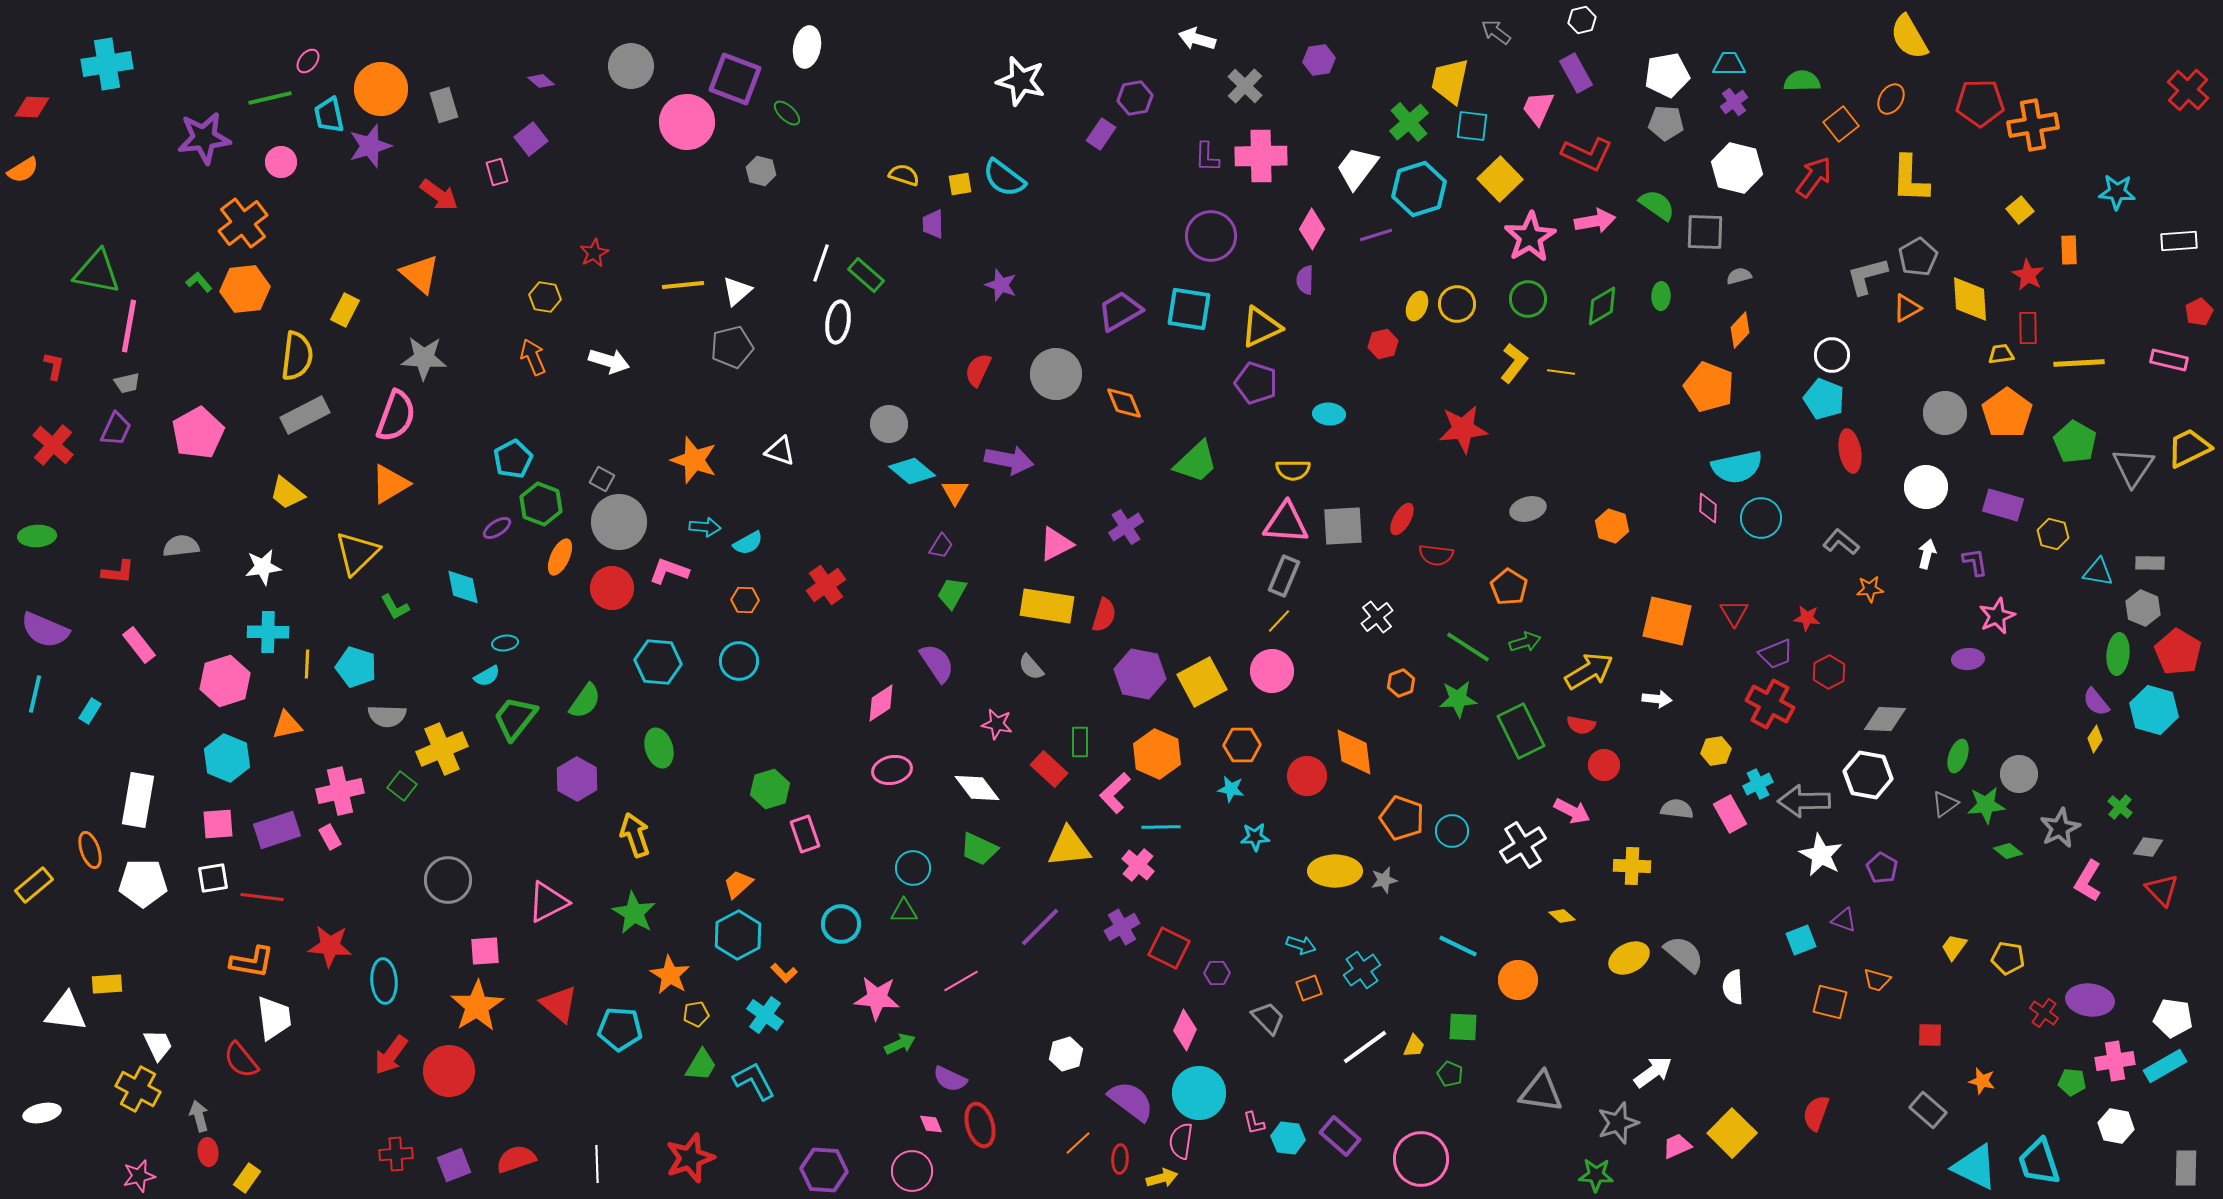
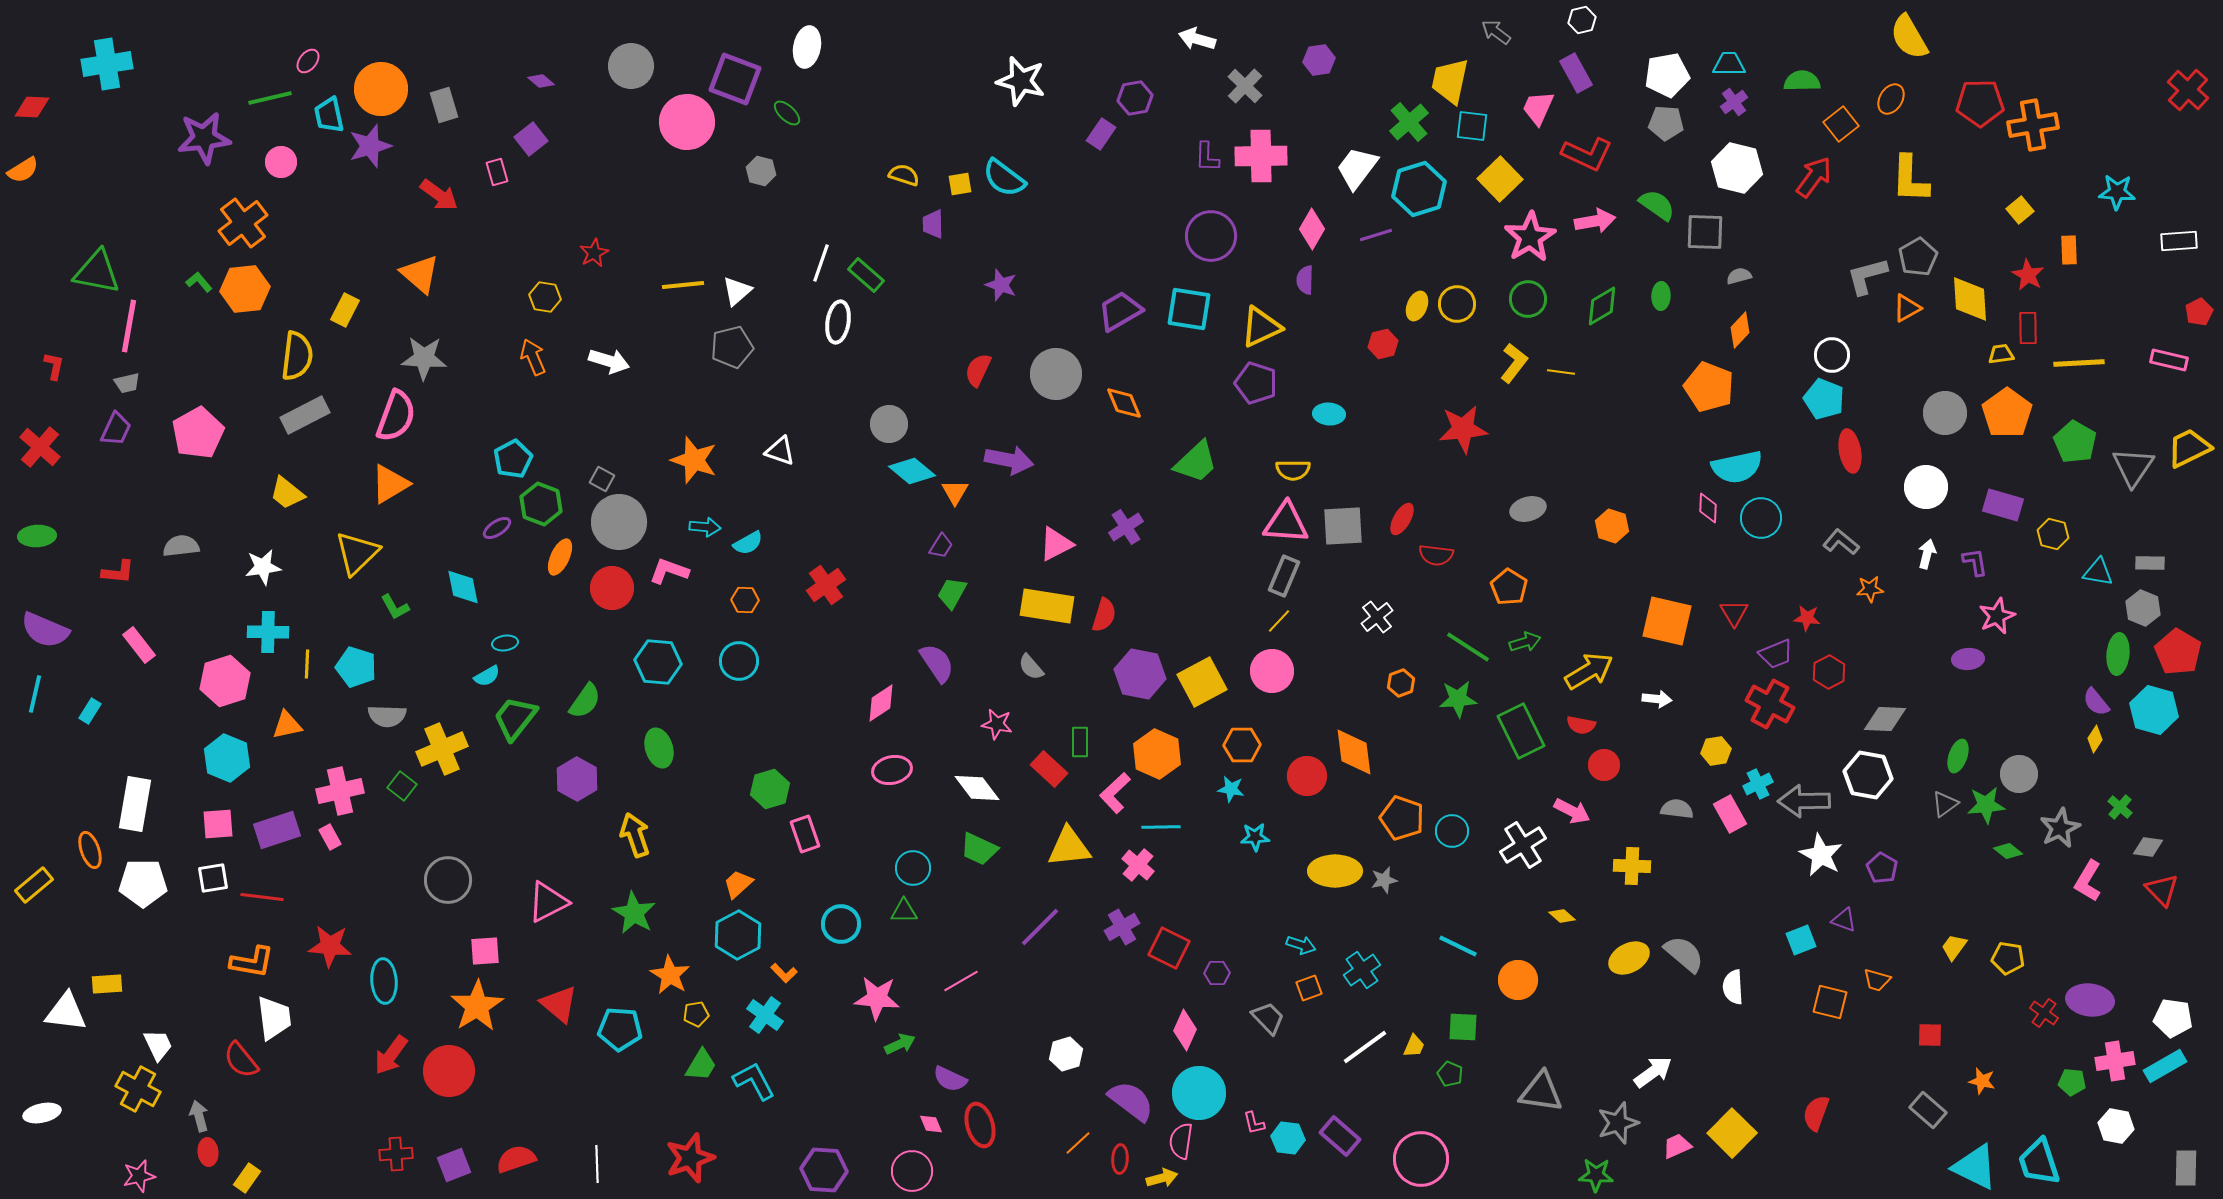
red cross at (53, 445): moved 13 px left, 2 px down
white rectangle at (138, 800): moved 3 px left, 4 px down
